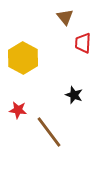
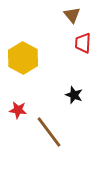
brown triangle: moved 7 px right, 2 px up
